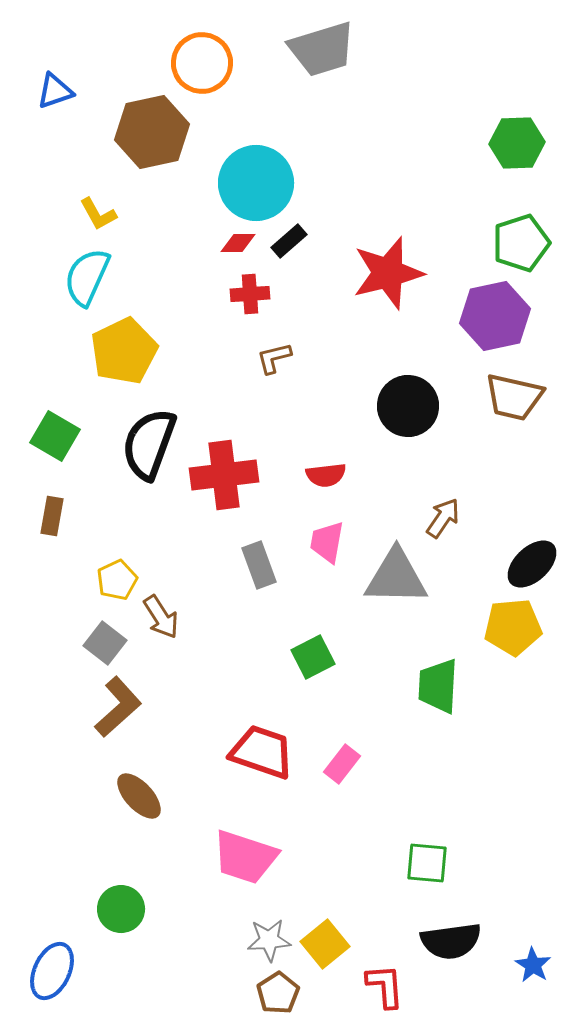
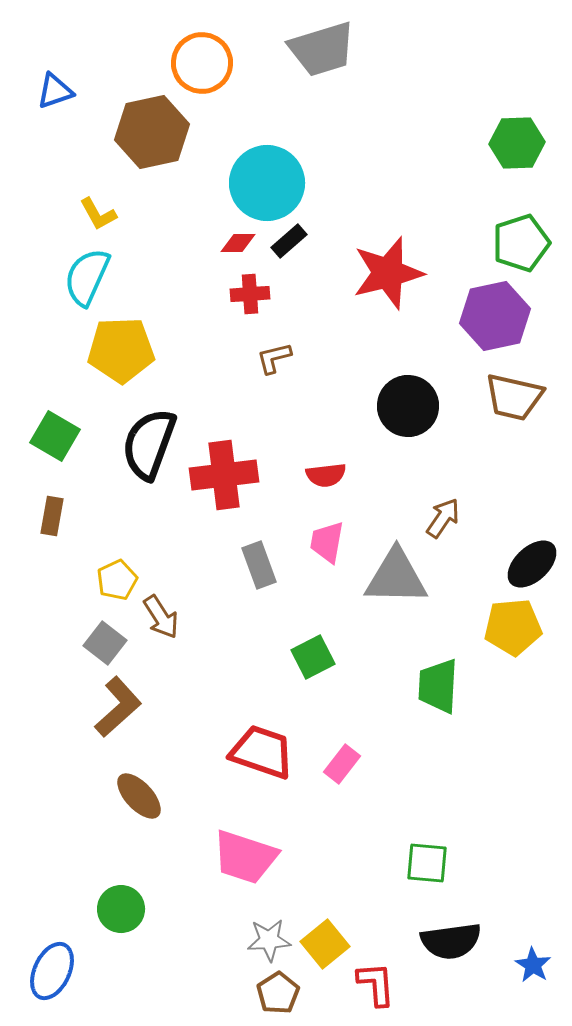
cyan circle at (256, 183): moved 11 px right
yellow pentagon at (124, 351): moved 3 px left, 1 px up; rotated 24 degrees clockwise
red L-shape at (385, 986): moved 9 px left, 2 px up
